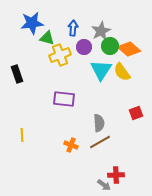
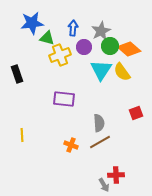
gray arrow: rotated 24 degrees clockwise
